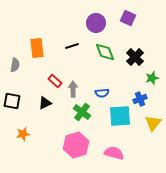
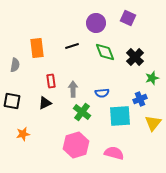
red rectangle: moved 4 px left; rotated 40 degrees clockwise
